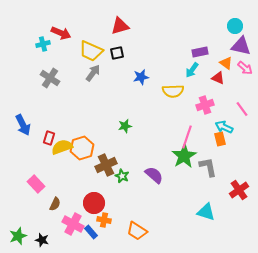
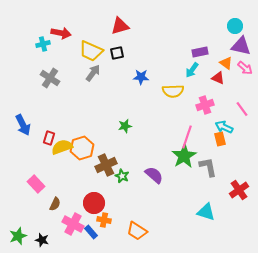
red arrow at (61, 33): rotated 12 degrees counterclockwise
blue star at (141, 77): rotated 14 degrees clockwise
